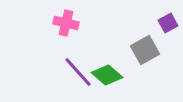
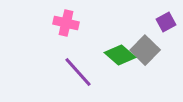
purple square: moved 2 px left, 1 px up
gray square: rotated 16 degrees counterclockwise
green diamond: moved 13 px right, 20 px up
